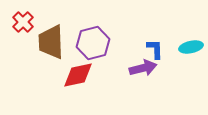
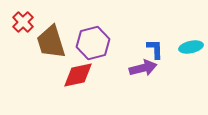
brown trapezoid: rotated 15 degrees counterclockwise
